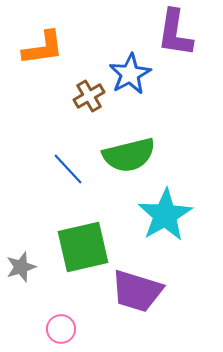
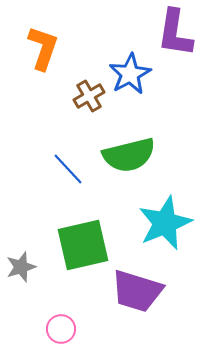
orange L-shape: rotated 63 degrees counterclockwise
cyan star: moved 8 px down; rotated 8 degrees clockwise
green square: moved 2 px up
